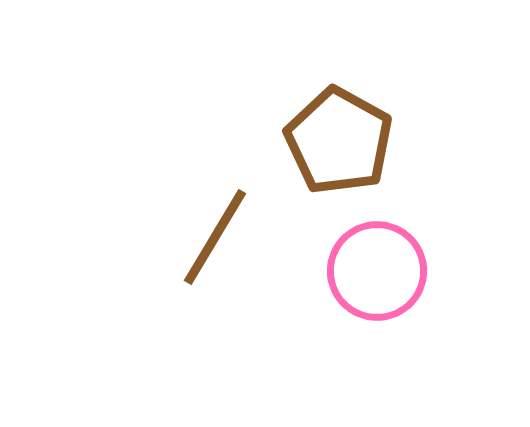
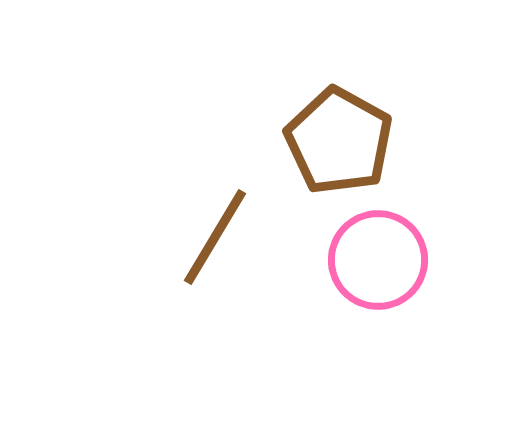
pink circle: moved 1 px right, 11 px up
